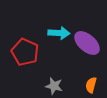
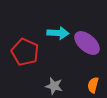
cyan arrow: moved 1 px left
orange semicircle: moved 2 px right
